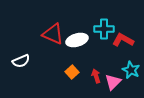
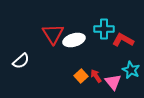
red triangle: rotated 35 degrees clockwise
white ellipse: moved 3 px left
white semicircle: rotated 18 degrees counterclockwise
orange square: moved 9 px right, 4 px down
red arrow: rotated 16 degrees counterclockwise
pink triangle: rotated 24 degrees counterclockwise
